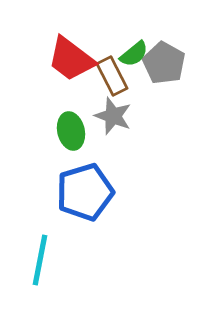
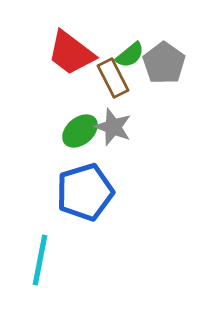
green semicircle: moved 4 px left, 1 px down
red trapezoid: moved 6 px up
gray pentagon: rotated 6 degrees clockwise
brown rectangle: moved 1 px right, 2 px down
gray star: moved 11 px down
green ellipse: moved 9 px right; rotated 63 degrees clockwise
